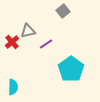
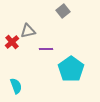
purple line: moved 5 px down; rotated 32 degrees clockwise
cyan semicircle: moved 3 px right, 1 px up; rotated 21 degrees counterclockwise
